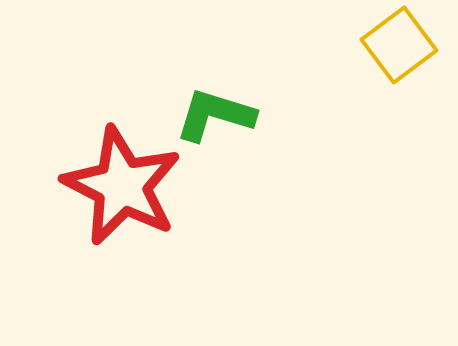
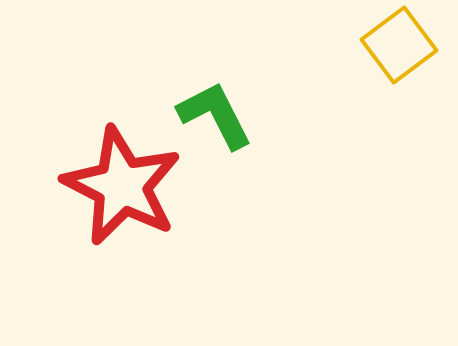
green L-shape: rotated 46 degrees clockwise
